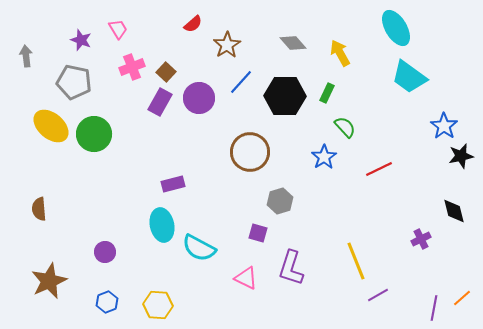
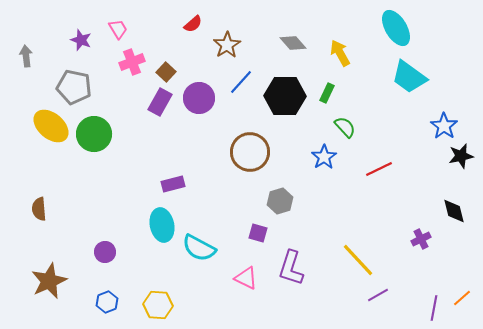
pink cross at (132, 67): moved 5 px up
gray pentagon at (74, 82): moved 5 px down
yellow line at (356, 261): moved 2 px right, 1 px up; rotated 21 degrees counterclockwise
